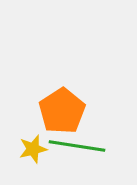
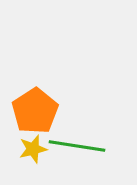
orange pentagon: moved 27 px left
